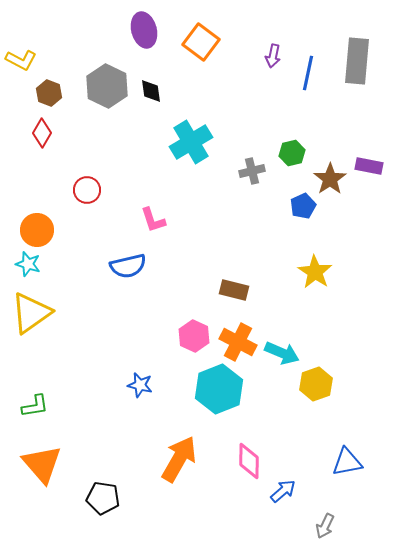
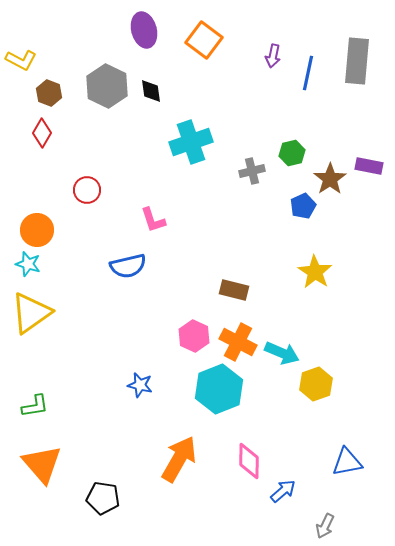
orange square: moved 3 px right, 2 px up
cyan cross: rotated 12 degrees clockwise
